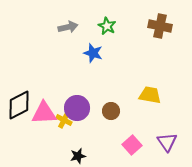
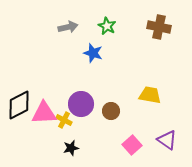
brown cross: moved 1 px left, 1 px down
purple circle: moved 4 px right, 4 px up
purple triangle: moved 2 px up; rotated 20 degrees counterclockwise
black star: moved 7 px left, 8 px up
